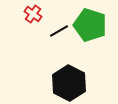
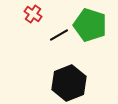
black line: moved 4 px down
black hexagon: rotated 12 degrees clockwise
